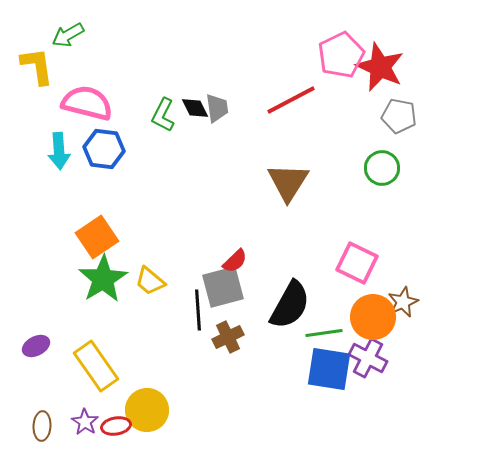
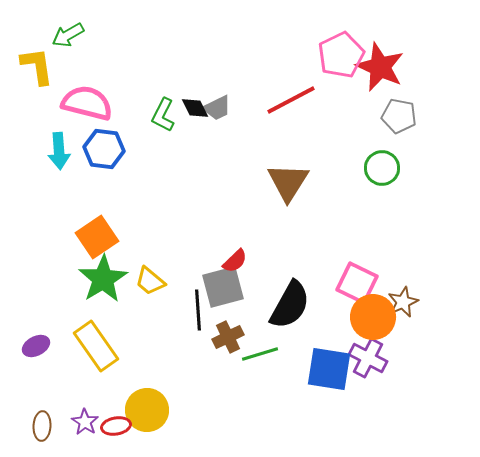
gray trapezoid: rotated 72 degrees clockwise
pink square: moved 20 px down
green line: moved 64 px left, 21 px down; rotated 9 degrees counterclockwise
yellow rectangle: moved 20 px up
